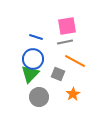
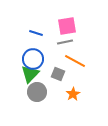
blue line: moved 4 px up
gray circle: moved 2 px left, 5 px up
